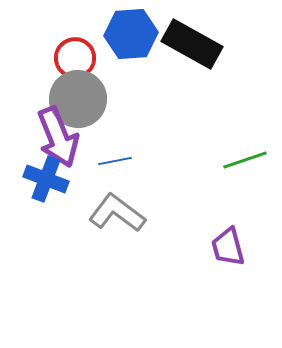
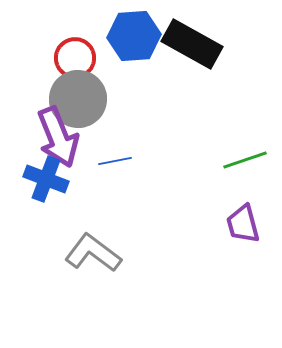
blue hexagon: moved 3 px right, 2 px down
gray L-shape: moved 24 px left, 40 px down
purple trapezoid: moved 15 px right, 23 px up
